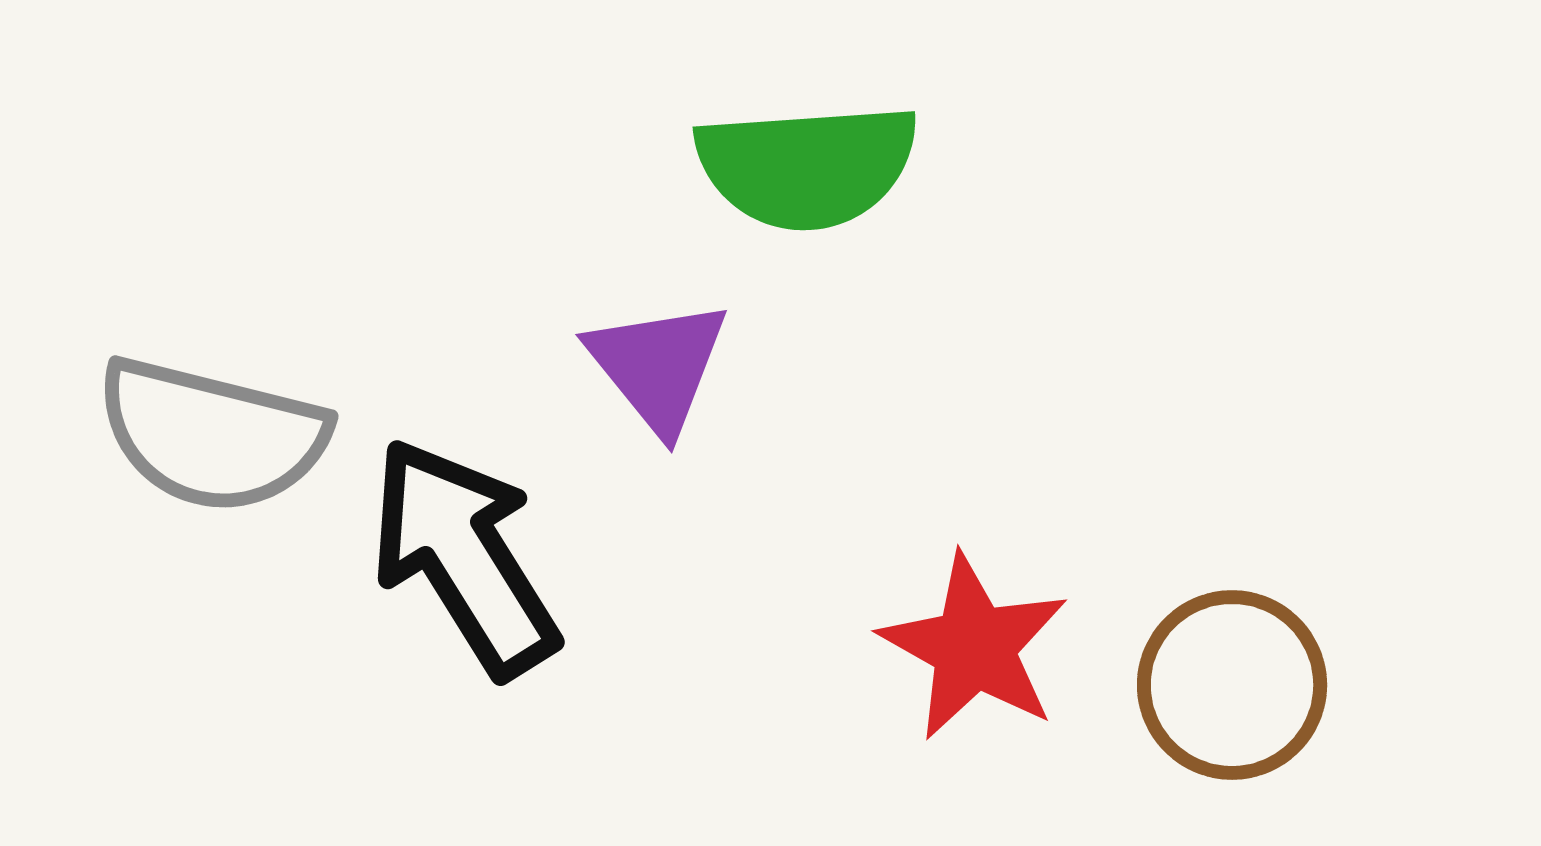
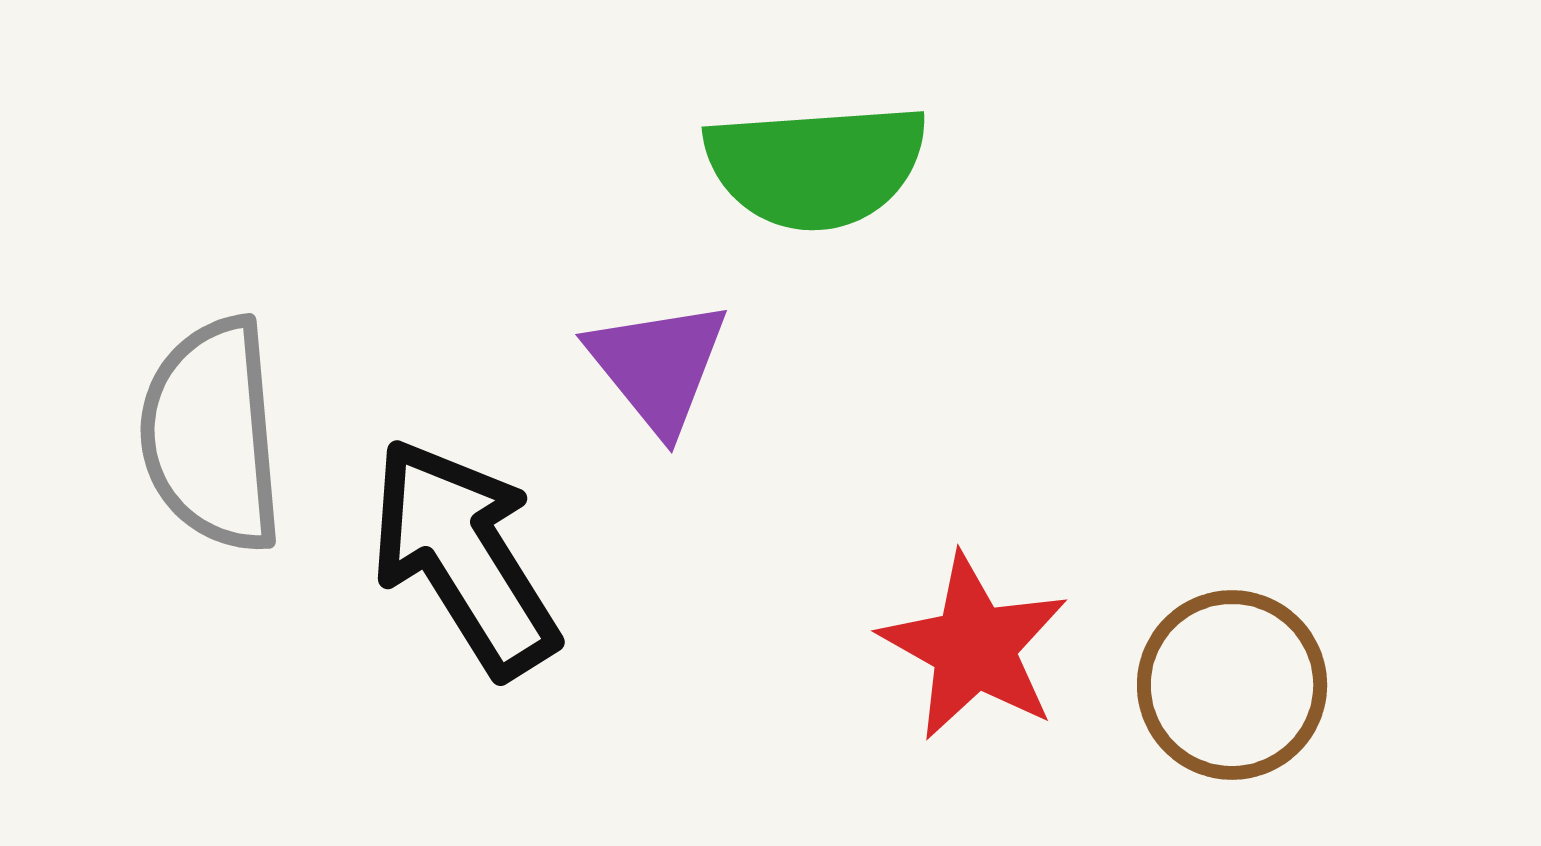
green semicircle: moved 9 px right
gray semicircle: rotated 71 degrees clockwise
